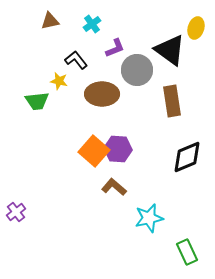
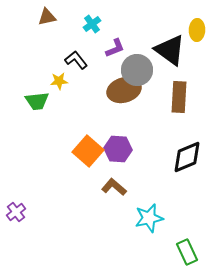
brown triangle: moved 3 px left, 4 px up
yellow ellipse: moved 1 px right, 2 px down; rotated 15 degrees counterclockwise
yellow star: rotated 18 degrees counterclockwise
brown ellipse: moved 22 px right, 4 px up; rotated 16 degrees counterclockwise
brown rectangle: moved 7 px right, 4 px up; rotated 12 degrees clockwise
orange square: moved 6 px left
